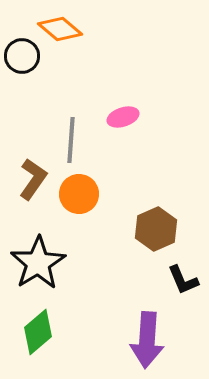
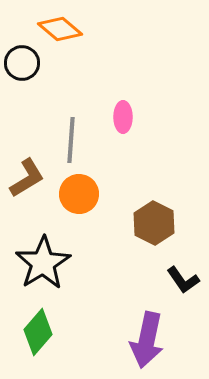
black circle: moved 7 px down
pink ellipse: rotated 72 degrees counterclockwise
brown L-shape: moved 6 px left, 1 px up; rotated 24 degrees clockwise
brown hexagon: moved 2 px left, 6 px up; rotated 9 degrees counterclockwise
black star: moved 5 px right
black L-shape: rotated 12 degrees counterclockwise
green diamond: rotated 9 degrees counterclockwise
purple arrow: rotated 8 degrees clockwise
